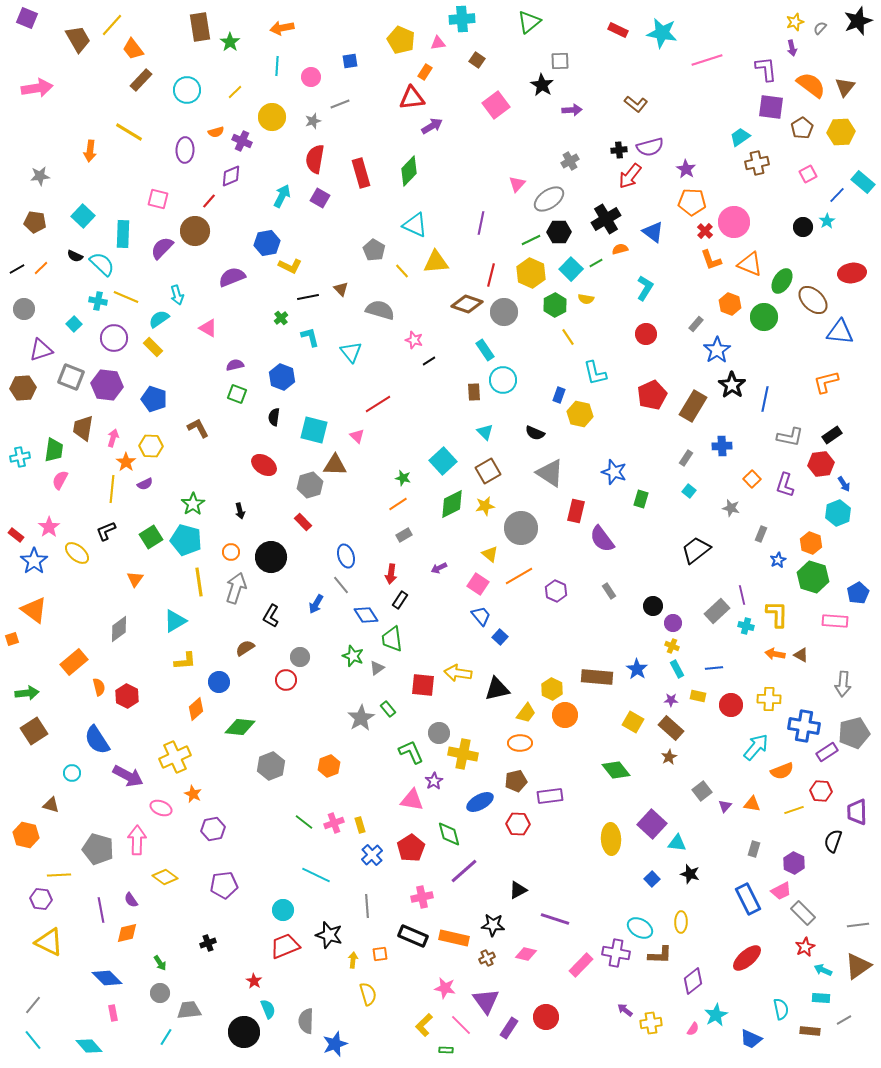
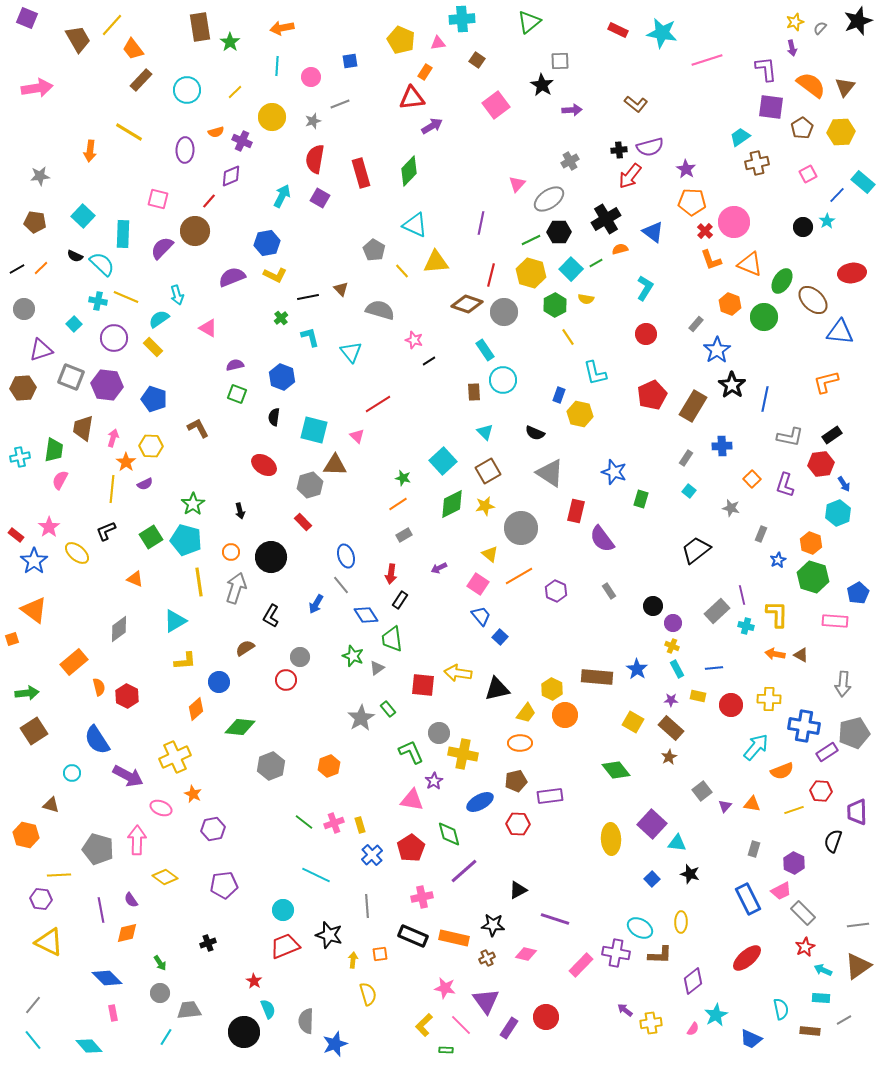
yellow L-shape at (290, 266): moved 15 px left, 9 px down
yellow hexagon at (531, 273): rotated 8 degrees counterclockwise
orange triangle at (135, 579): rotated 42 degrees counterclockwise
